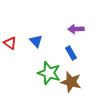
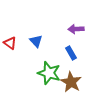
brown star: rotated 15 degrees clockwise
